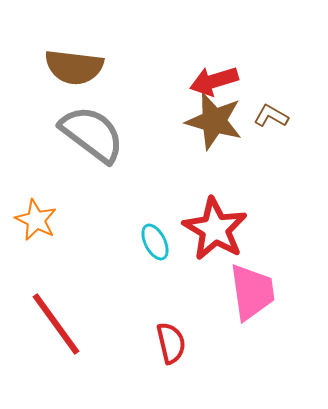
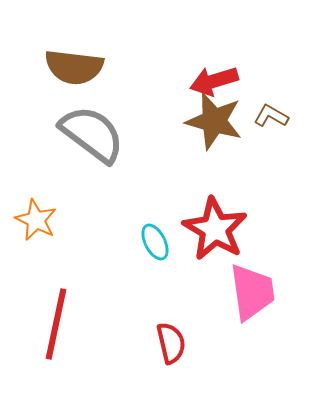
red line: rotated 48 degrees clockwise
